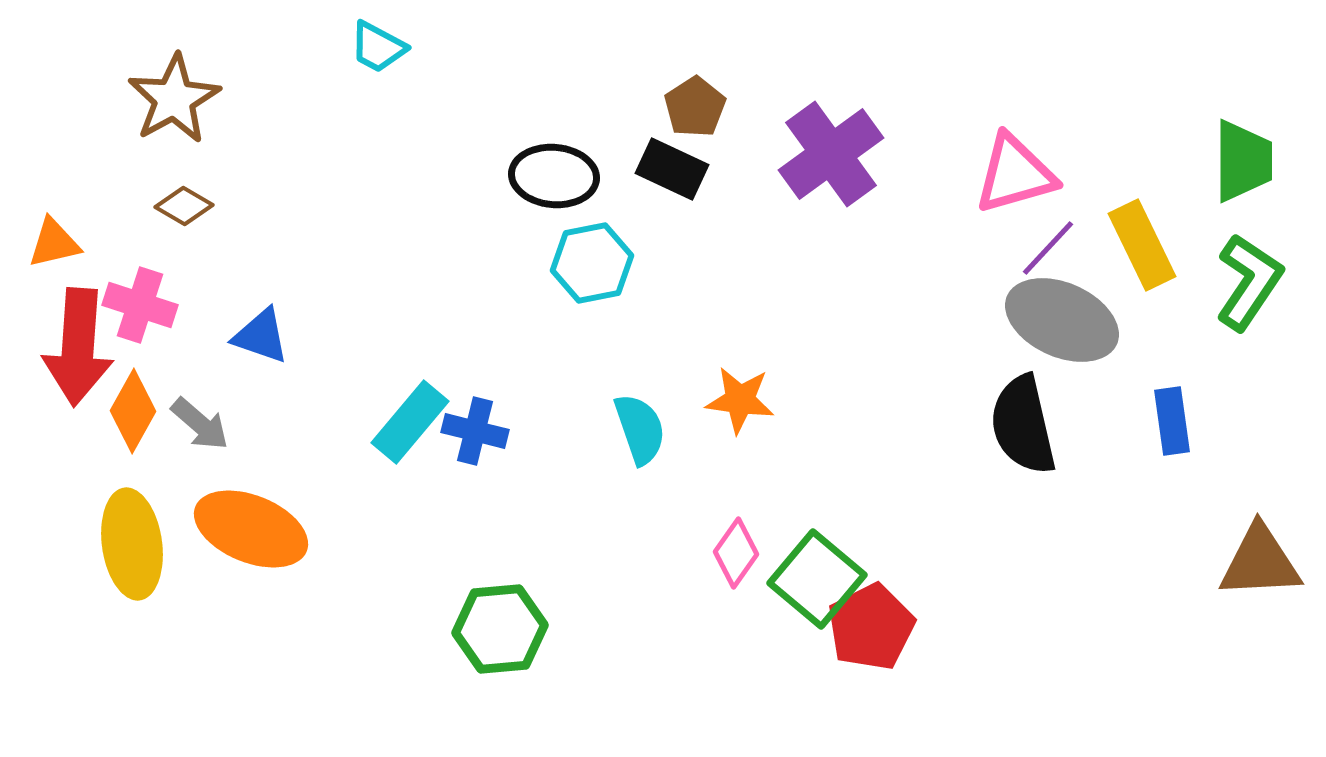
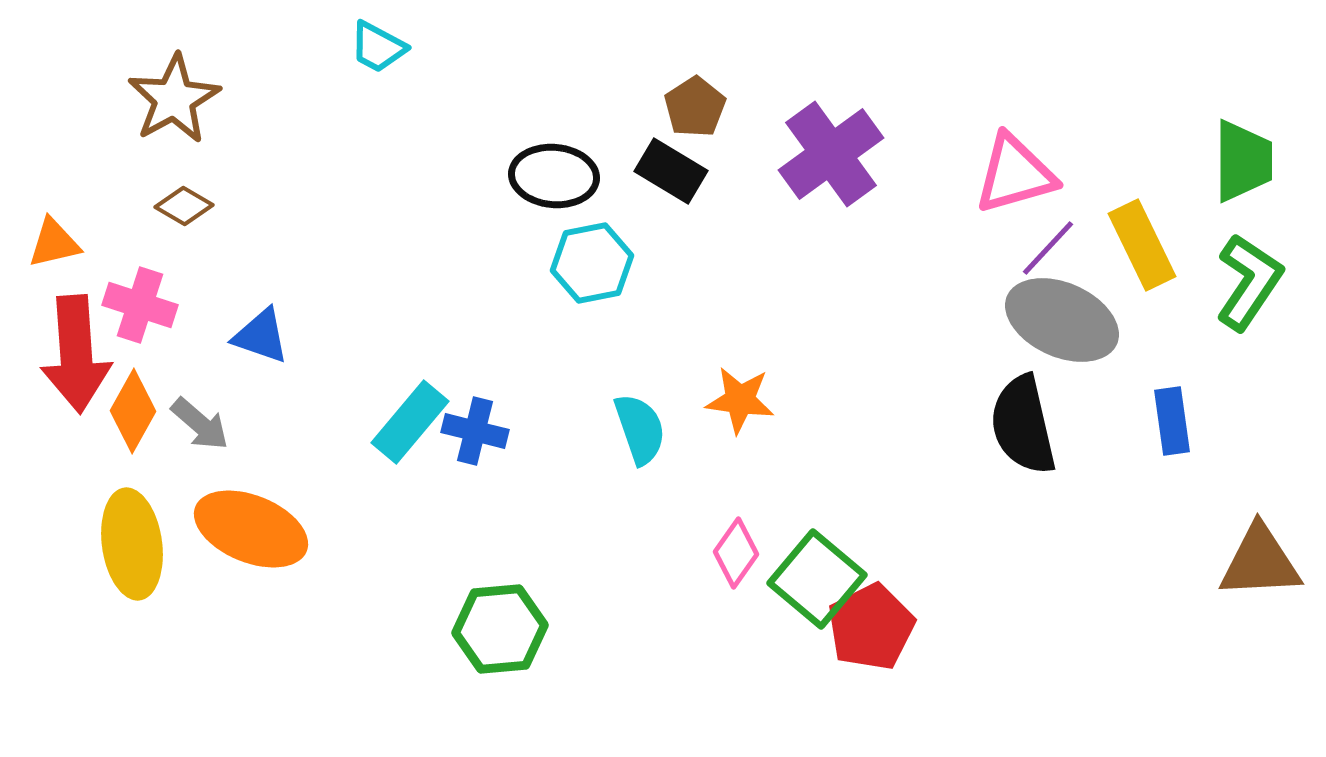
black rectangle: moved 1 px left, 2 px down; rotated 6 degrees clockwise
red arrow: moved 2 px left, 7 px down; rotated 8 degrees counterclockwise
